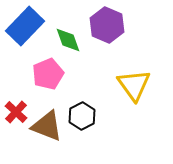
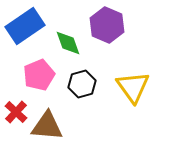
blue rectangle: rotated 12 degrees clockwise
green diamond: moved 3 px down
pink pentagon: moved 9 px left, 1 px down
yellow triangle: moved 1 px left, 2 px down
black hexagon: moved 32 px up; rotated 12 degrees clockwise
brown triangle: rotated 16 degrees counterclockwise
